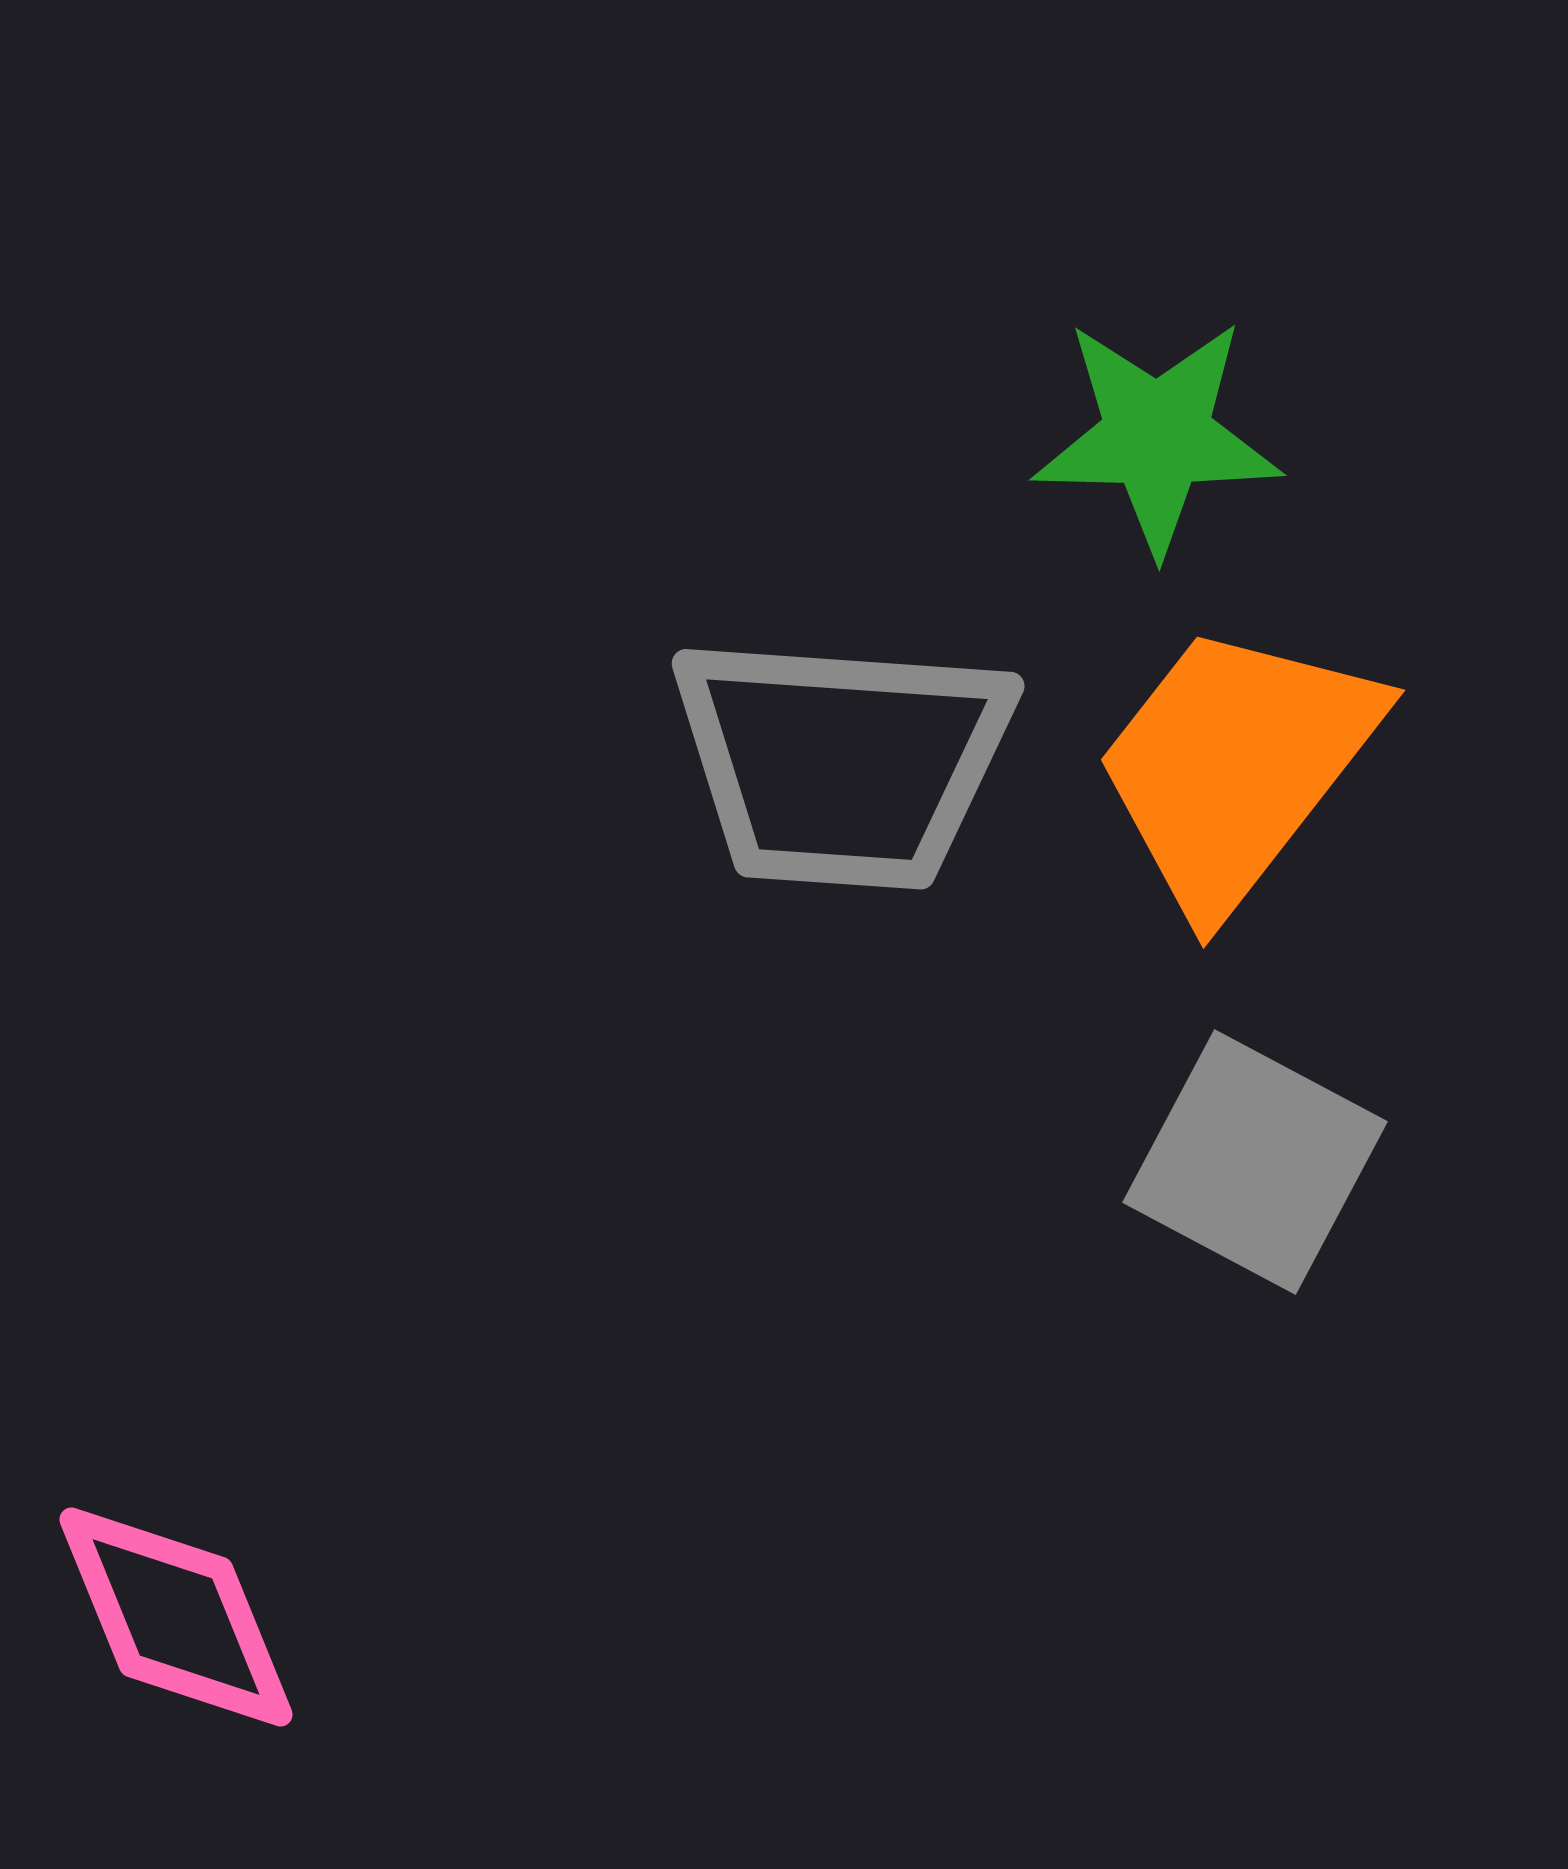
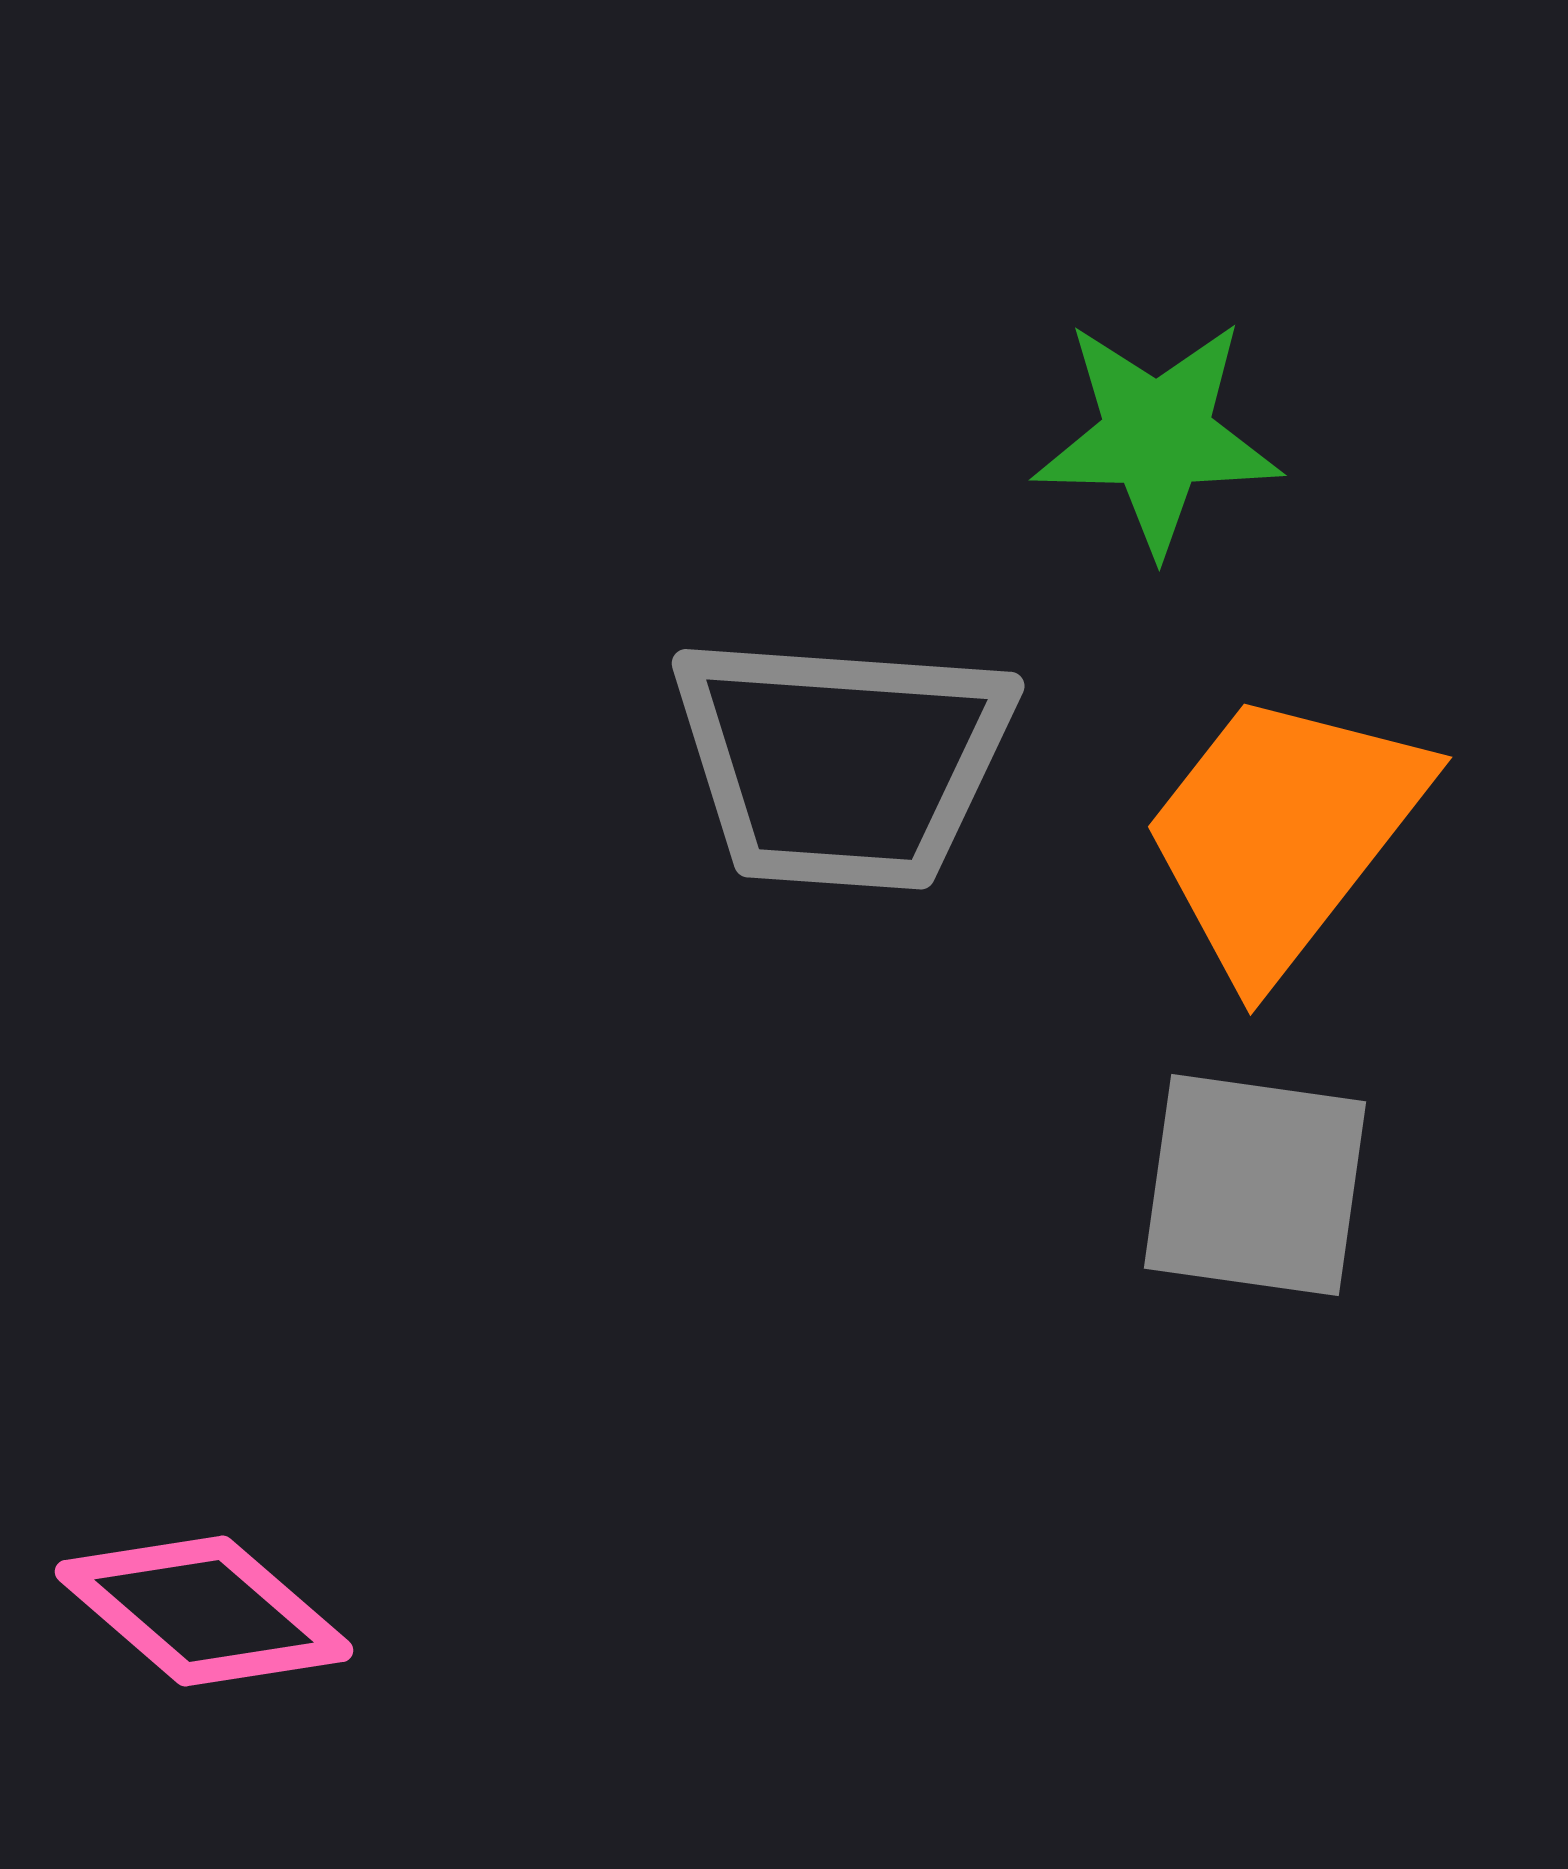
orange trapezoid: moved 47 px right, 67 px down
gray square: moved 23 px down; rotated 20 degrees counterclockwise
pink diamond: moved 28 px right, 6 px up; rotated 27 degrees counterclockwise
